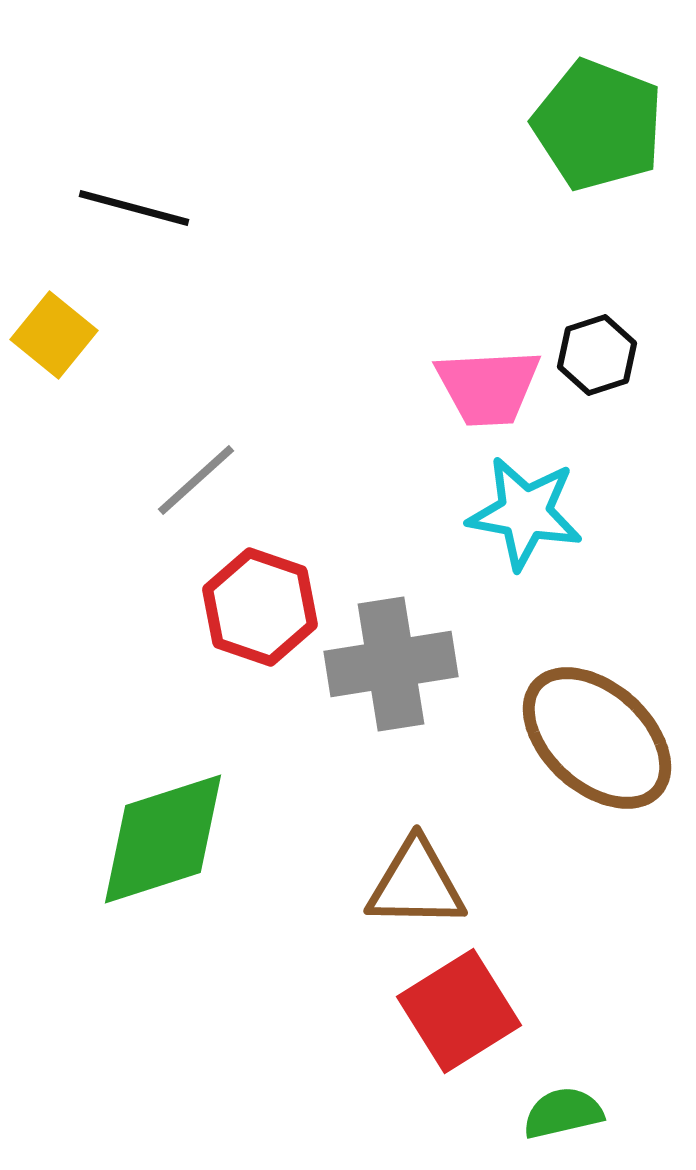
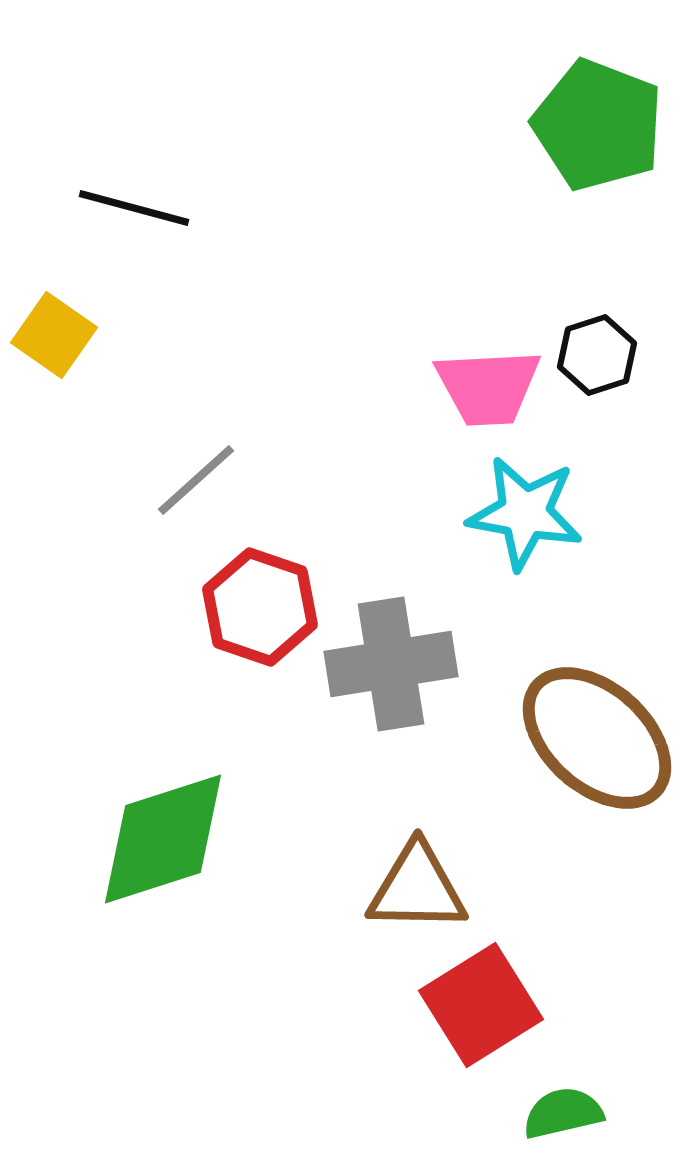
yellow square: rotated 4 degrees counterclockwise
brown triangle: moved 1 px right, 4 px down
red square: moved 22 px right, 6 px up
